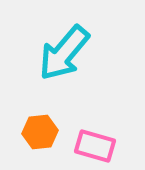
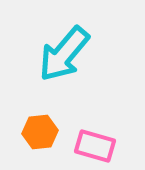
cyan arrow: moved 1 px down
